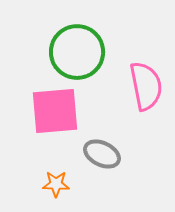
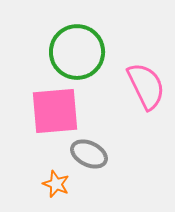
pink semicircle: rotated 15 degrees counterclockwise
gray ellipse: moved 13 px left
orange star: rotated 20 degrees clockwise
